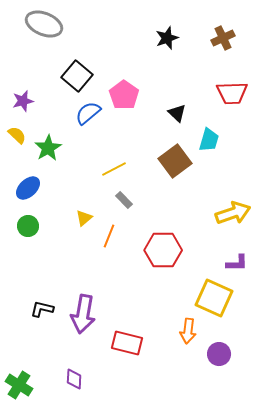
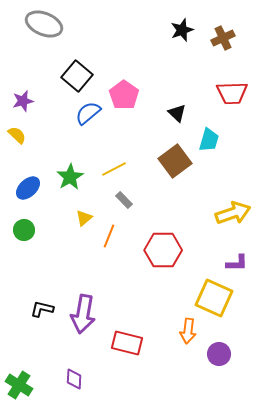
black star: moved 15 px right, 8 px up
green star: moved 22 px right, 29 px down
green circle: moved 4 px left, 4 px down
